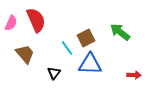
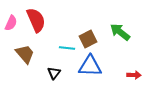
brown square: moved 2 px right, 1 px down
cyan line: rotated 49 degrees counterclockwise
blue triangle: moved 2 px down
